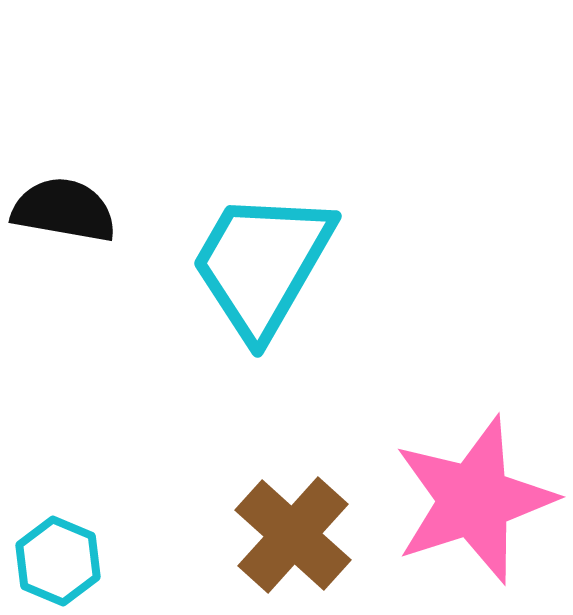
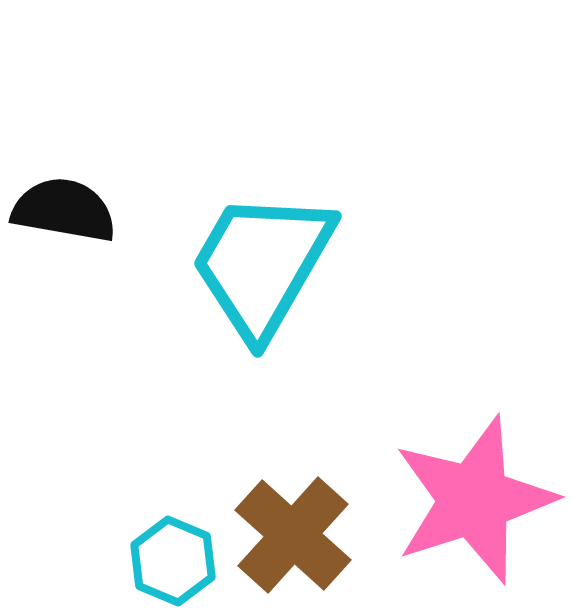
cyan hexagon: moved 115 px right
